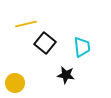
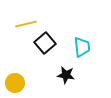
black square: rotated 10 degrees clockwise
